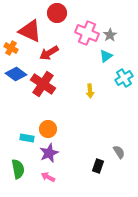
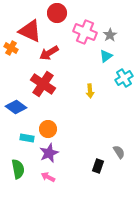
pink cross: moved 2 px left, 1 px up
blue diamond: moved 33 px down
